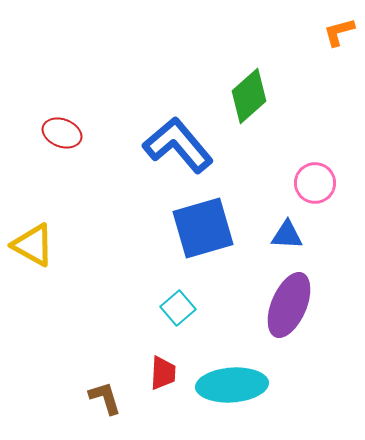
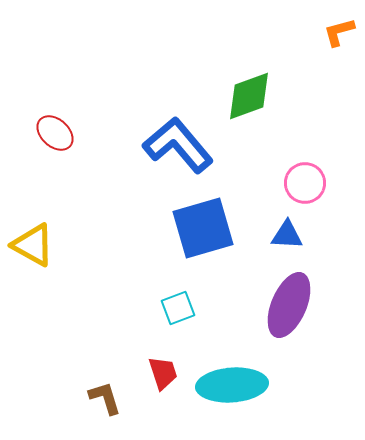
green diamond: rotated 22 degrees clockwise
red ellipse: moved 7 px left; rotated 21 degrees clockwise
pink circle: moved 10 px left
cyan square: rotated 20 degrees clockwise
red trapezoid: rotated 21 degrees counterclockwise
